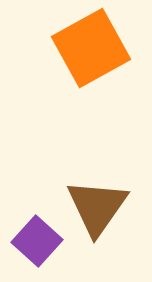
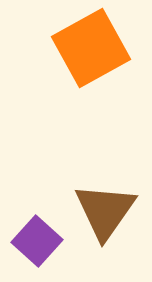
brown triangle: moved 8 px right, 4 px down
